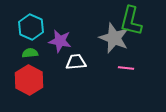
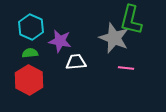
green L-shape: moved 1 px up
